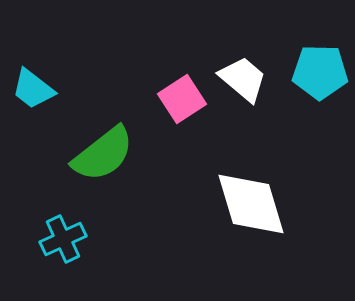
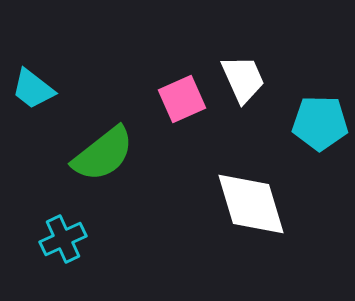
cyan pentagon: moved 51 px down
white trapezoid: rotated 26 degrees clockwise
pink square: rotated 9 degrees clockwise
